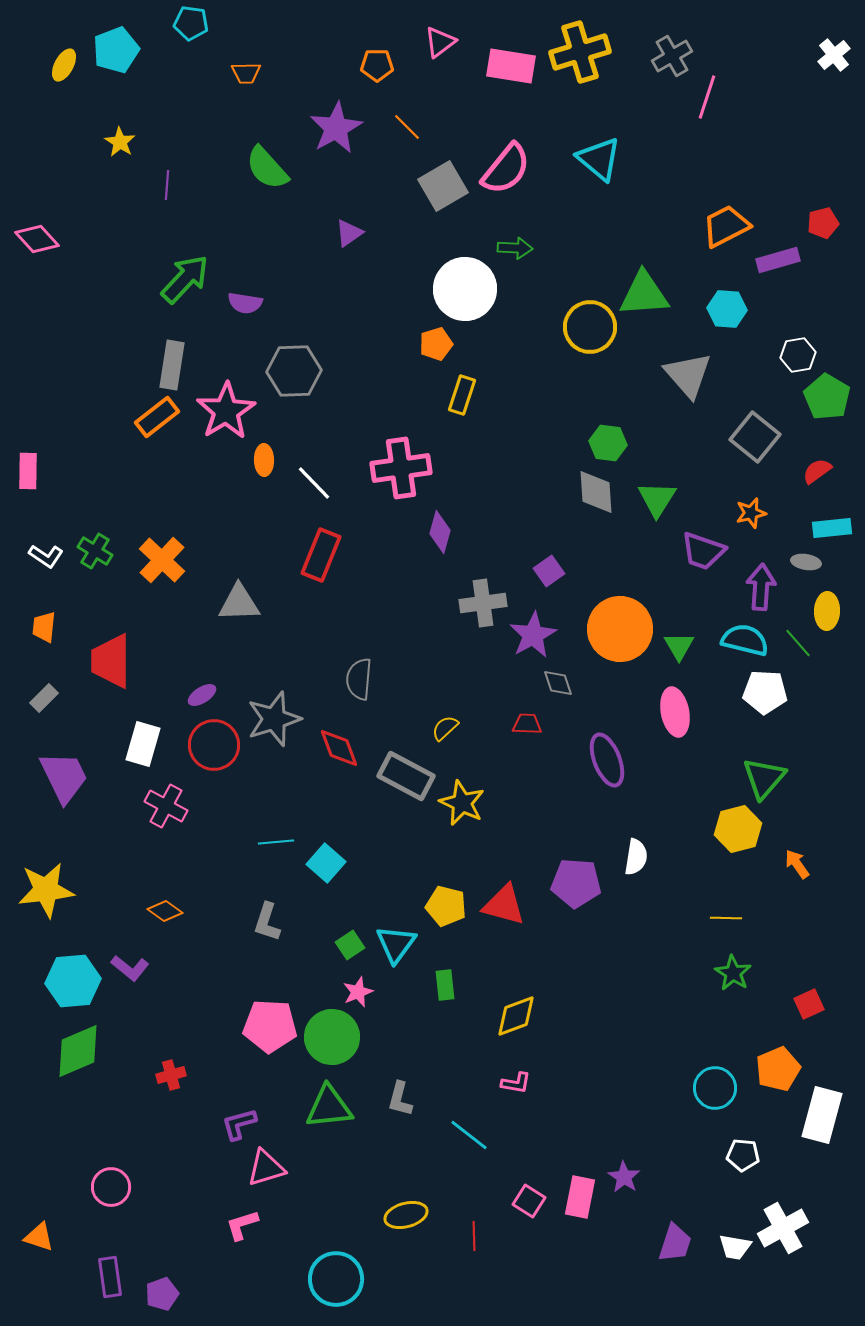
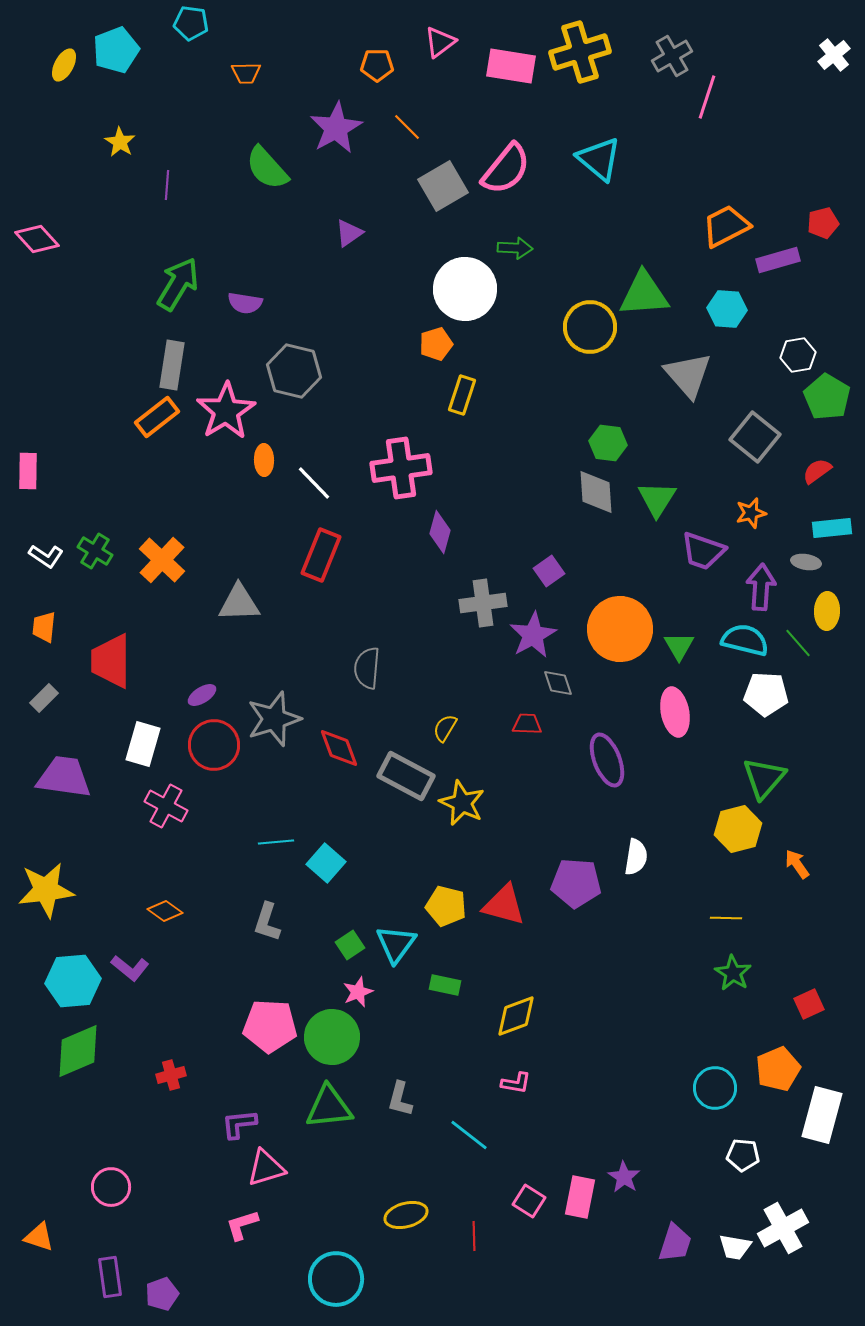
green arrow at (185, 279): moved 7 px left, 5 px down; rotated 12 degrees counterclockwise
gray hexagon at (294, 371): rotated 16 degrees clockwise
gray semicircle at (359, 679): moved 8 px right, 11 px up
white pentagon at (765, 692): moved 1 px right, 2 px down
yellow semicircle at (445, 728): rotated 16 degrees counterclockwise
purple trapezoid at (64, 777): rotated 56 degrees counterclockwise
green rectangle at (445, 985): rotated 72 degrees counterclockwise
purple L-shape at (239, 1124): rotated 9 degrees clockwise
